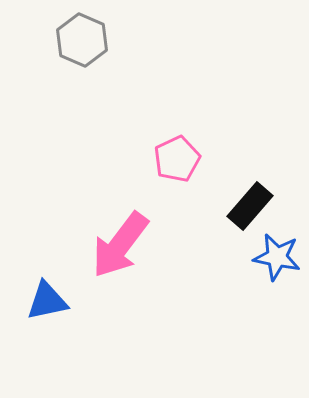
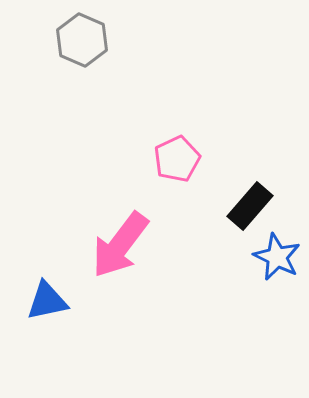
blue star: rotated 15 degrees clockwise
